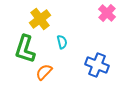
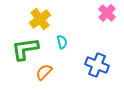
green L-shape: rotated 64 degrees clockwise
